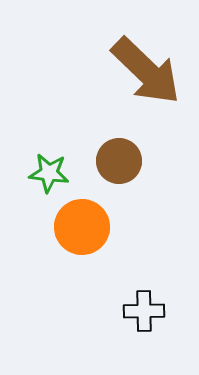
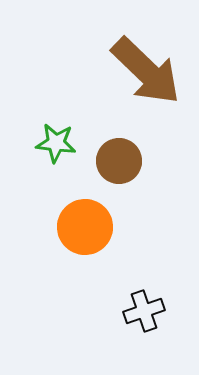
green star: moved 7 px right, 30 px up
orange circle: moved 3 px right
black cross: rotated 18 degrees counterclockwise
